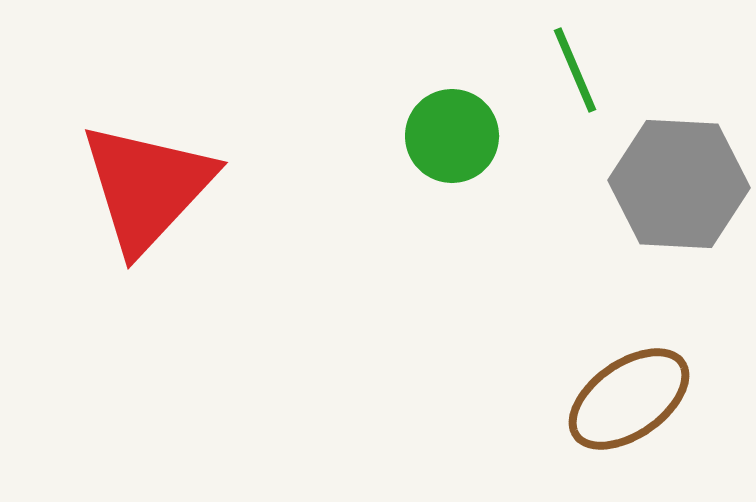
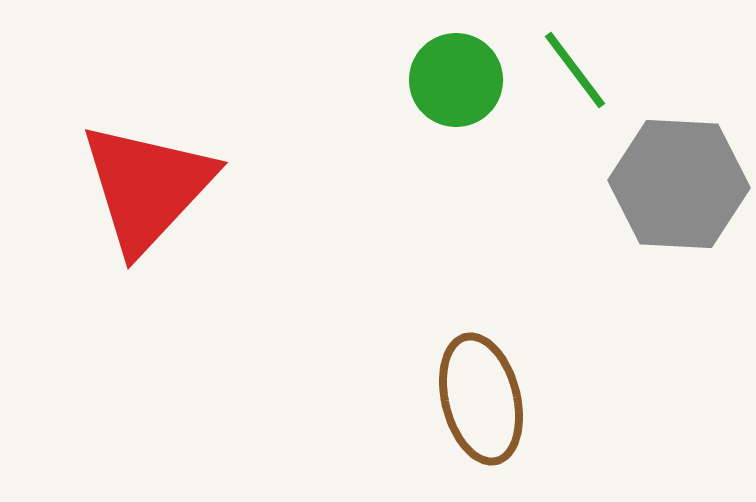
green line: rotated 14 degrees counterclockwise
green circle: moved 4 px right, 56 px up
brown ellipse: moved 148 px left; rotated 69 degrees counterclockwise
